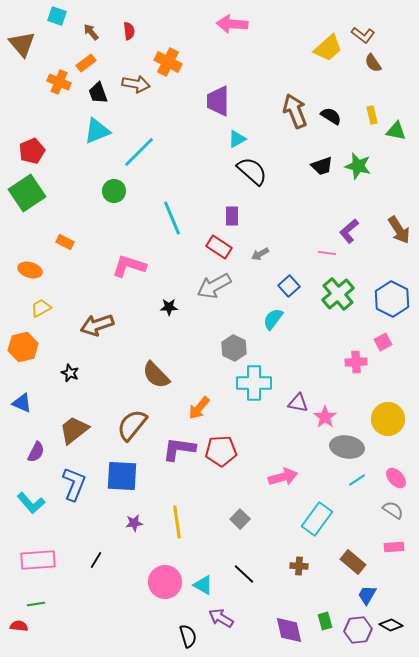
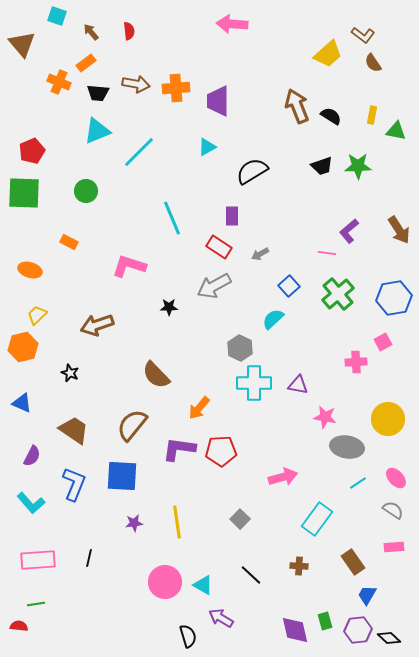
yellow trapezoid at (328, 48): moved 6 px down
orange cross at (168, 62): moved 8 px right, 26 px down; rotated 32 degrees counterclockwise
black trapezoid at (98, 93): rotated 65 degrees counterclockwise
brown arrow at (295, 111): moved 2 px right, 5 px up
yellow rectangle at (372, 115): rotated 24 degrees clockwise
cyan triangle at (237, 139): moved 30 px left, 8 px down
green star at (358, 166): rotated 16 degrees counterclockwise
black semicircle at (252, 171): rotated 72 degrees counterclockwise
green circle at (114, 191): moved 28 px left
green square at (27, 193): moved 3 px left; rotated 36 degrees clockwise
orange rectangle at (65, 242): moved 4 px right
blue hexagon at (392, 299): moved 2 px right, 1 px up; rotated 24 degrees clockwise
yellow trapezoid at (41, 308): moved 4 px left, 7 px down; rotated 15 degrees counterclockwise
cyan semicircle at (273, 319): rotated 10 degrees clockwise
gray hexagon at (234, 348): moved 6 px right
purple triangle at (298, 403): moved 18 px up
pink star at (325, 417): rotated 25 degrees counterclockwise
brown trapezoid at (74, 430): rotated 72 degrees clockwise
purple semicircle at (36, 452): moved 4 px left, 4 px down
cyan line at (357, 480): moved 1 px right, 3 px down
black line at (96, 560): moved 7 px left, 2 px up; rotated 18 degrees counterclockwise
brown rectangle at (353, 562): rotated 15 degrees clockwise
black line at (244, 574): moved 7 px right, 1 px down
black diamond at (391, 625): moved 2 px left, 13 px down; rotated 15 degrees clockwise
purple diamond at (289, 630): moved 6 px right
